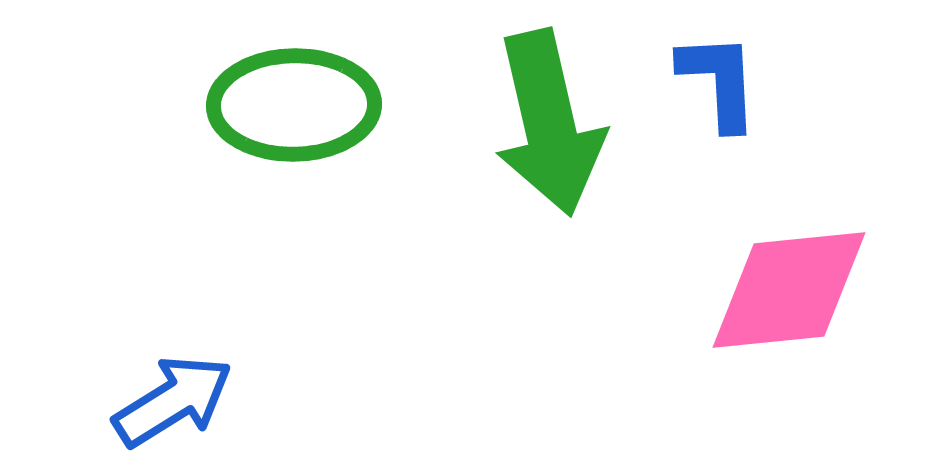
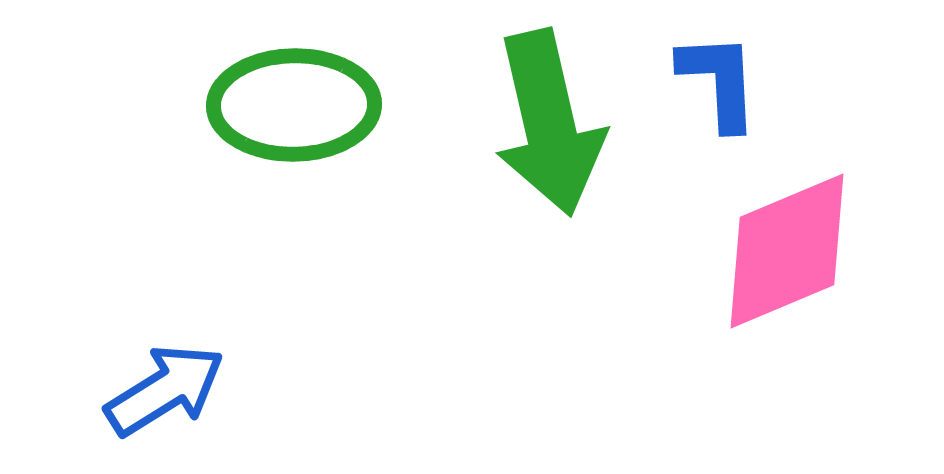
pink diamond: moved 2 px left, 39 px up; rotated 17 degrees counterclockwise
blue arrow: moved 8 px left, 11 px up
